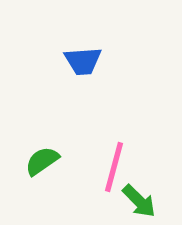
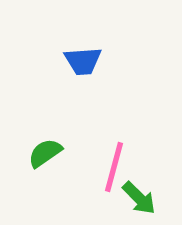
green semicircle: moved 3 px right, 8 px up
green arrow: moved 3 px up
